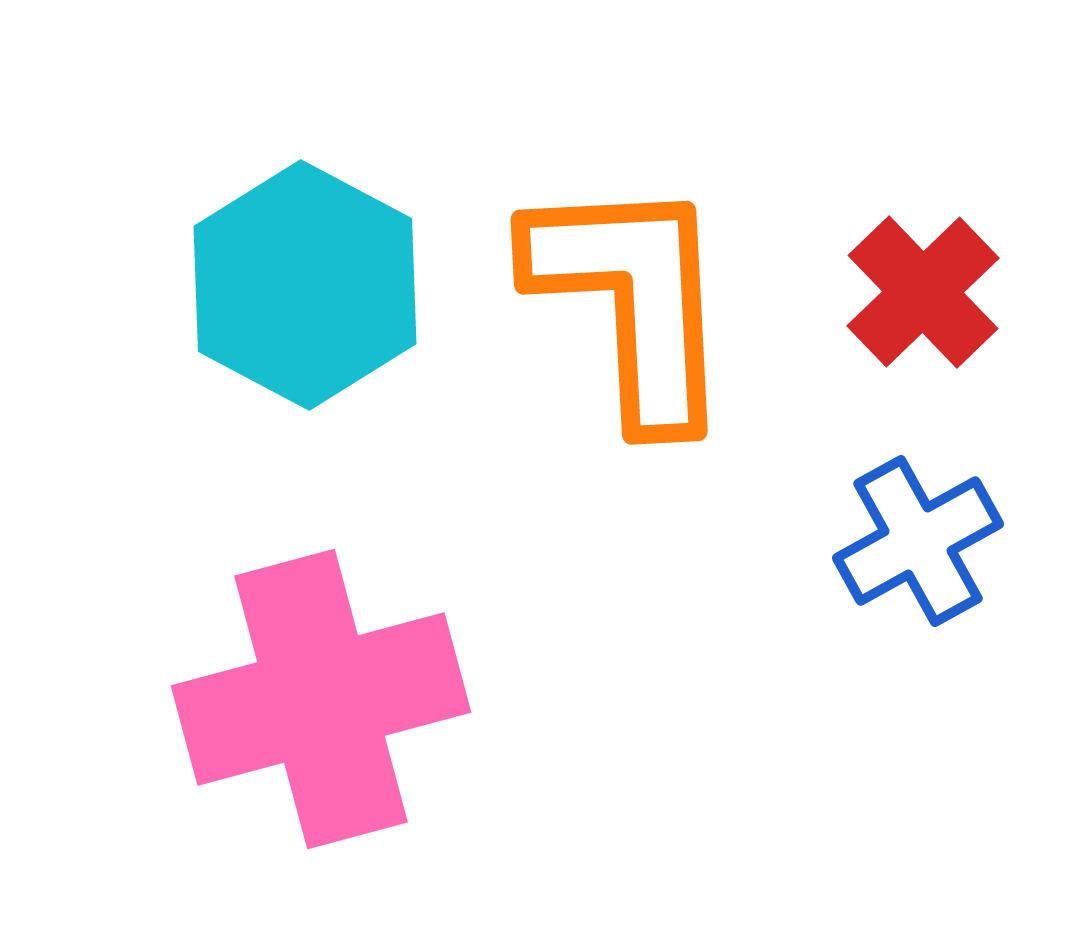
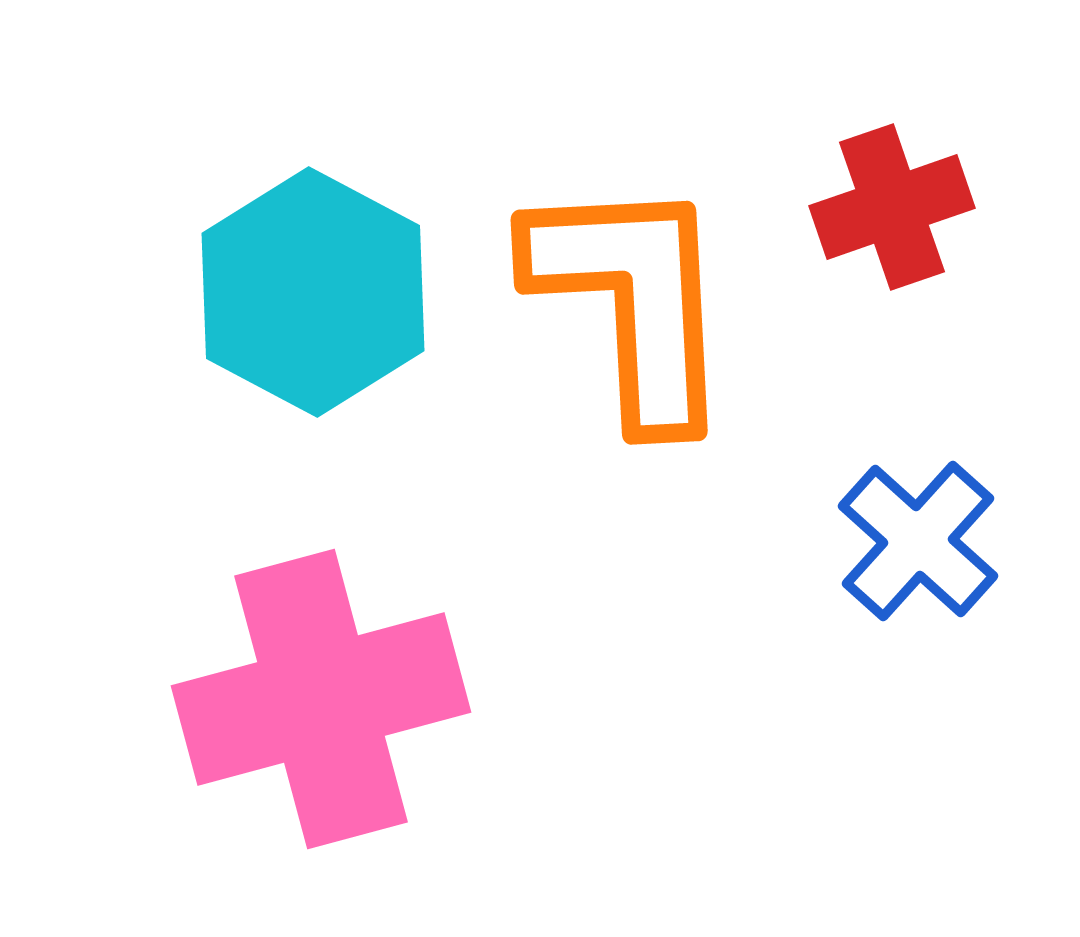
cyan hexagon: moved 8 px right, 7 px down
red cross: moved 31 px left, 85 px up; rotated 25 degrees clockwise
blue cross: rotated 19 degrees counterclockwise
